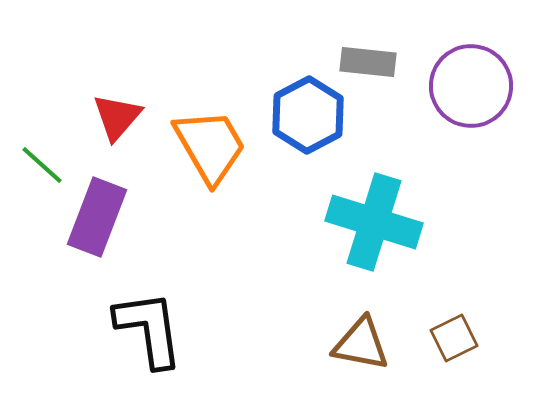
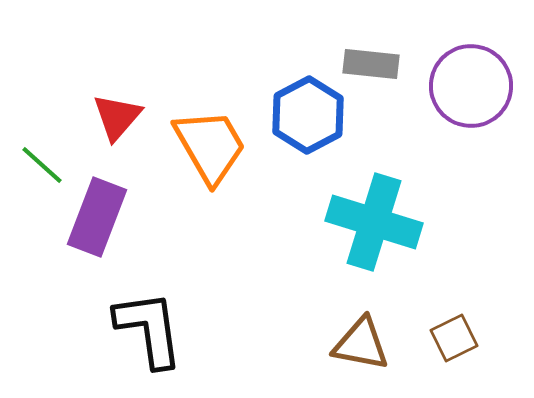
gray rectangle: moved 3 px right, 2 px down
